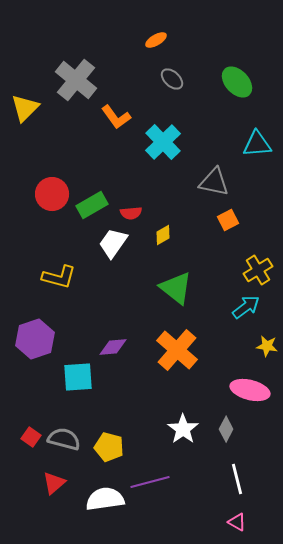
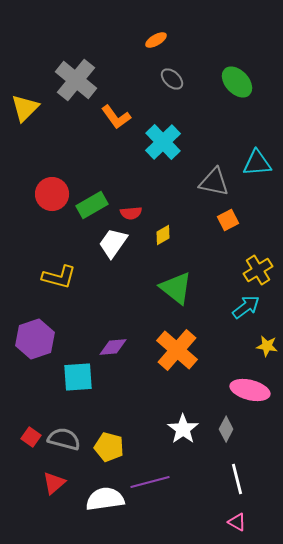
cyan triangle: moved 19 px down
